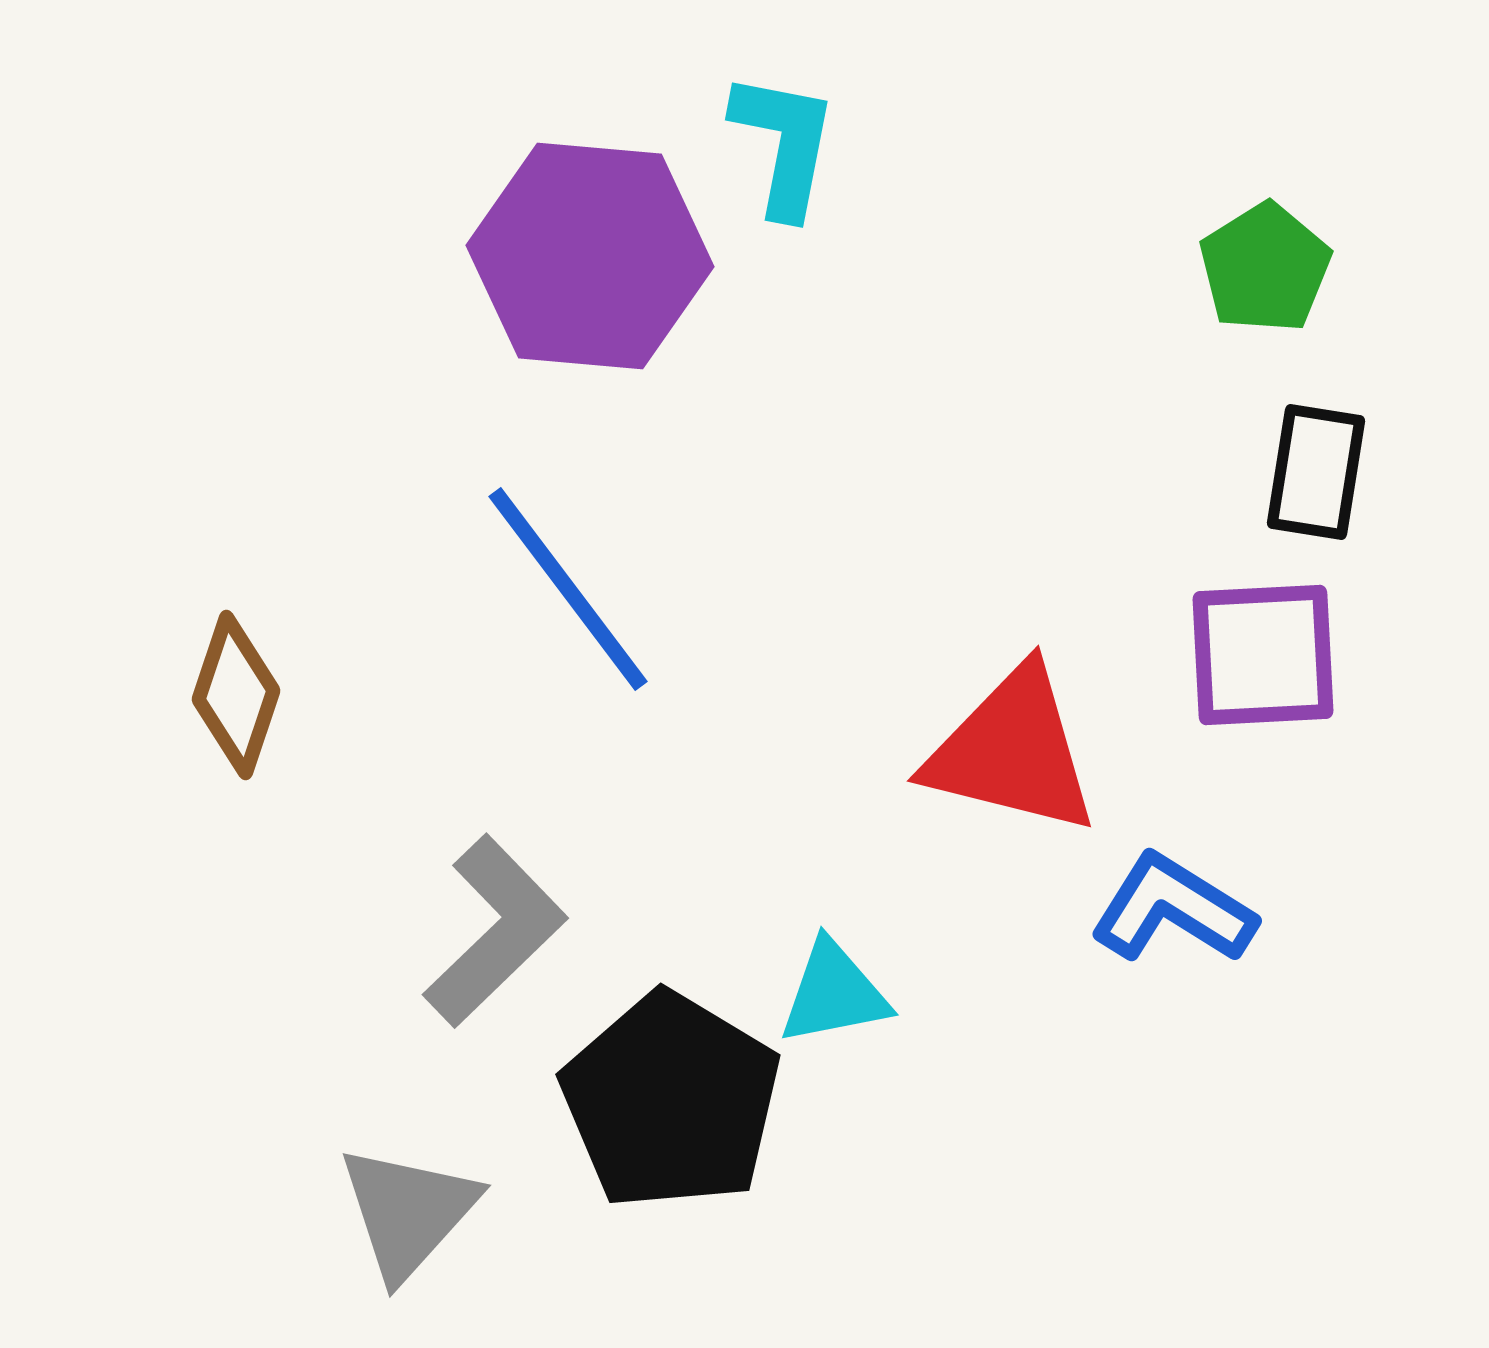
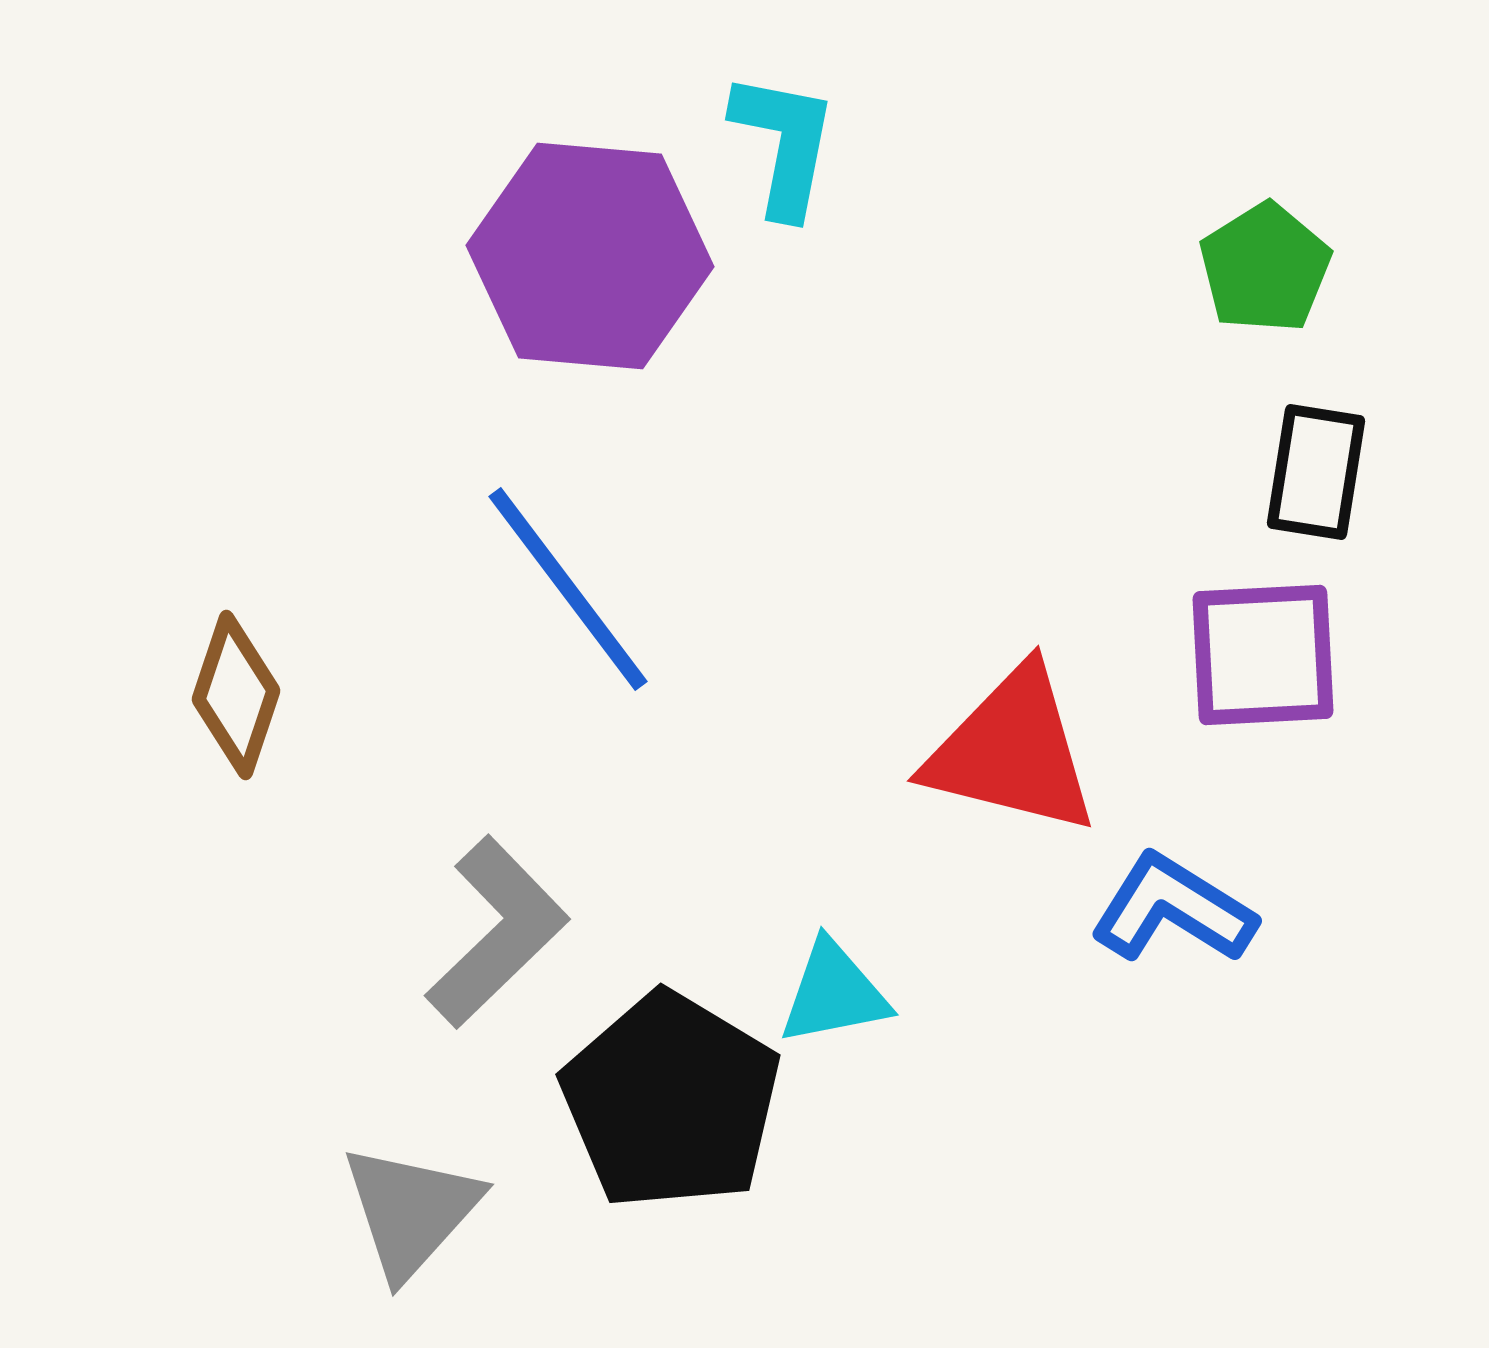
gray L-shape: moved 2 px right, 1 px down
gray triangle: moved 3 px right, 1 px up
